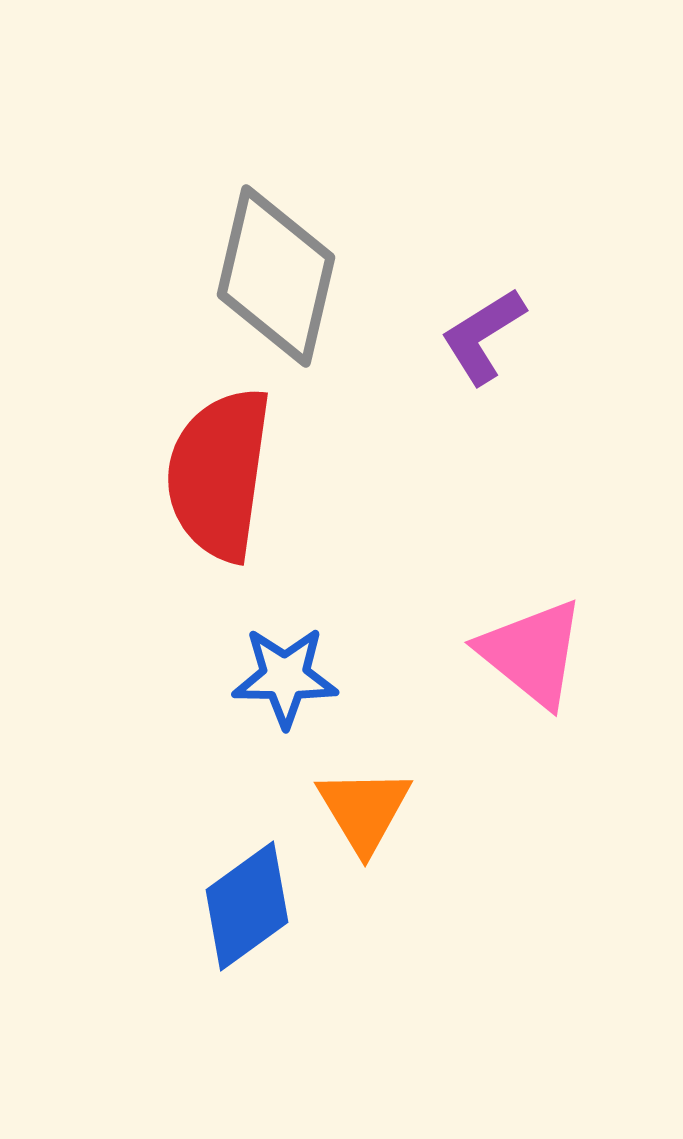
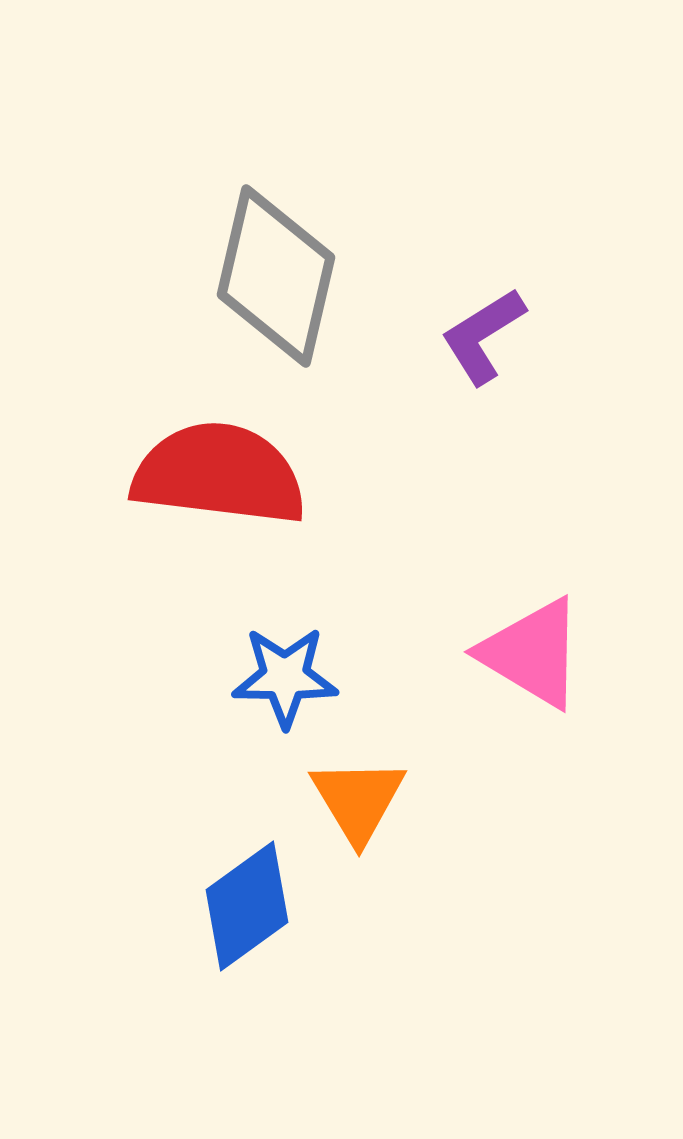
red semicircle: rotated 89 degrees clockwise
pink triangle: rotated 8 degrees counterclockwise
orange triangle: moved 6 px left, 10 px up
